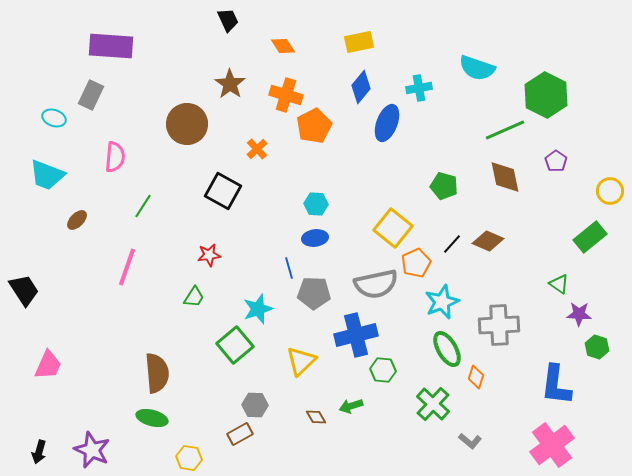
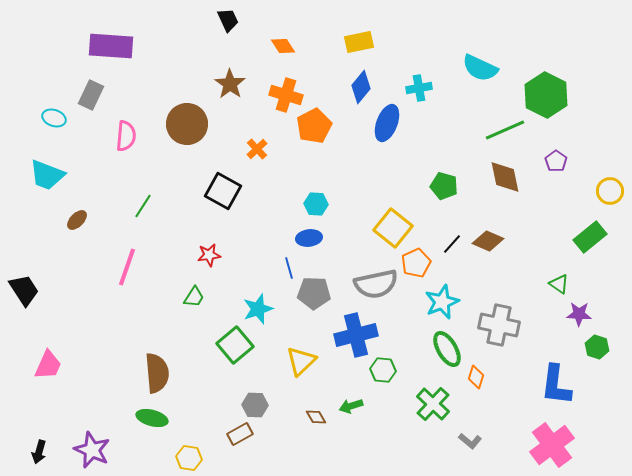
cyan semicircle at (477, 68): moved 3 px right; rotated 6 degrees clockwise
pink semicircle at (115, 157): moved 11 px right, 21 px up
blue ellipse at (315, 238): moved 6 px left
gray cross at (499, 325): rotated 15 degrees clockwise
